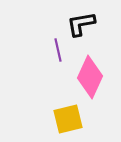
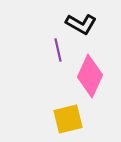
black L-shape: rotated 140 degrees counterclockwise
pink diamond: moved 1 px up
